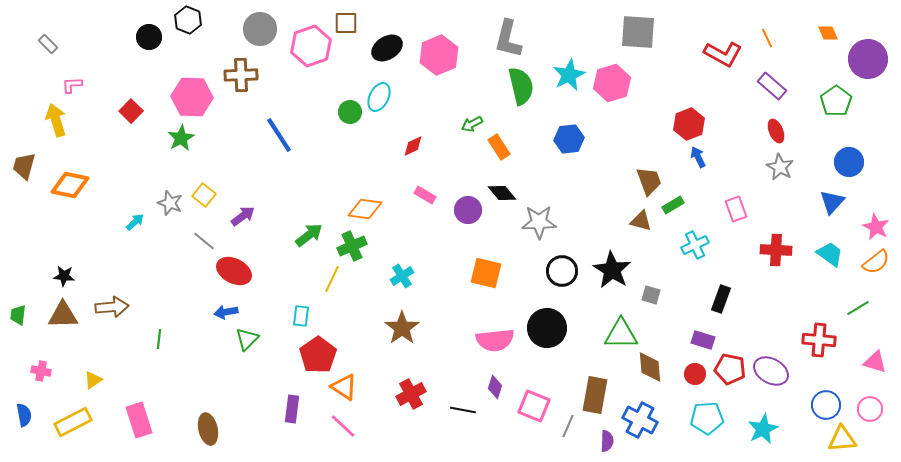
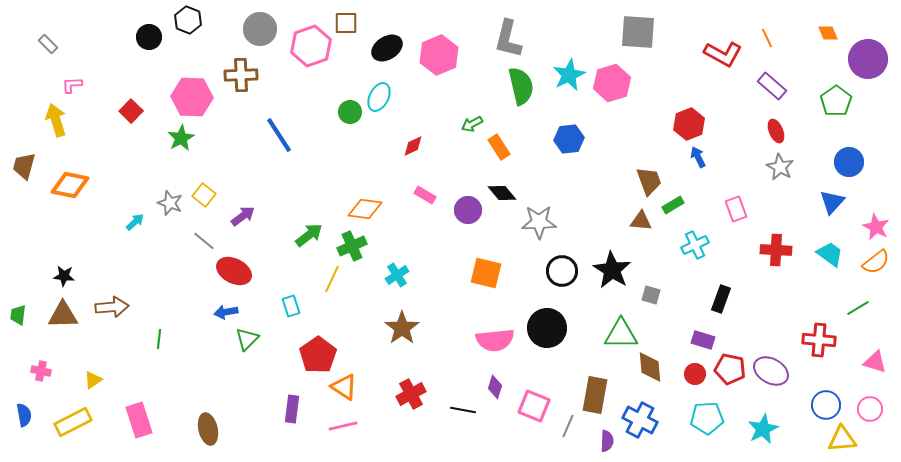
brown triangle at (641, 221): rotated 10 degrees counterclockwise
cyan cross at (402, 276): moved 5 px left, 1 px up
cyan rectangle at (301, 316): moved 10 px left, 10 px up; rotated 25 degrees counterclockwise
pink line at (343, 426): rotated 56 degrees counterclockwise
